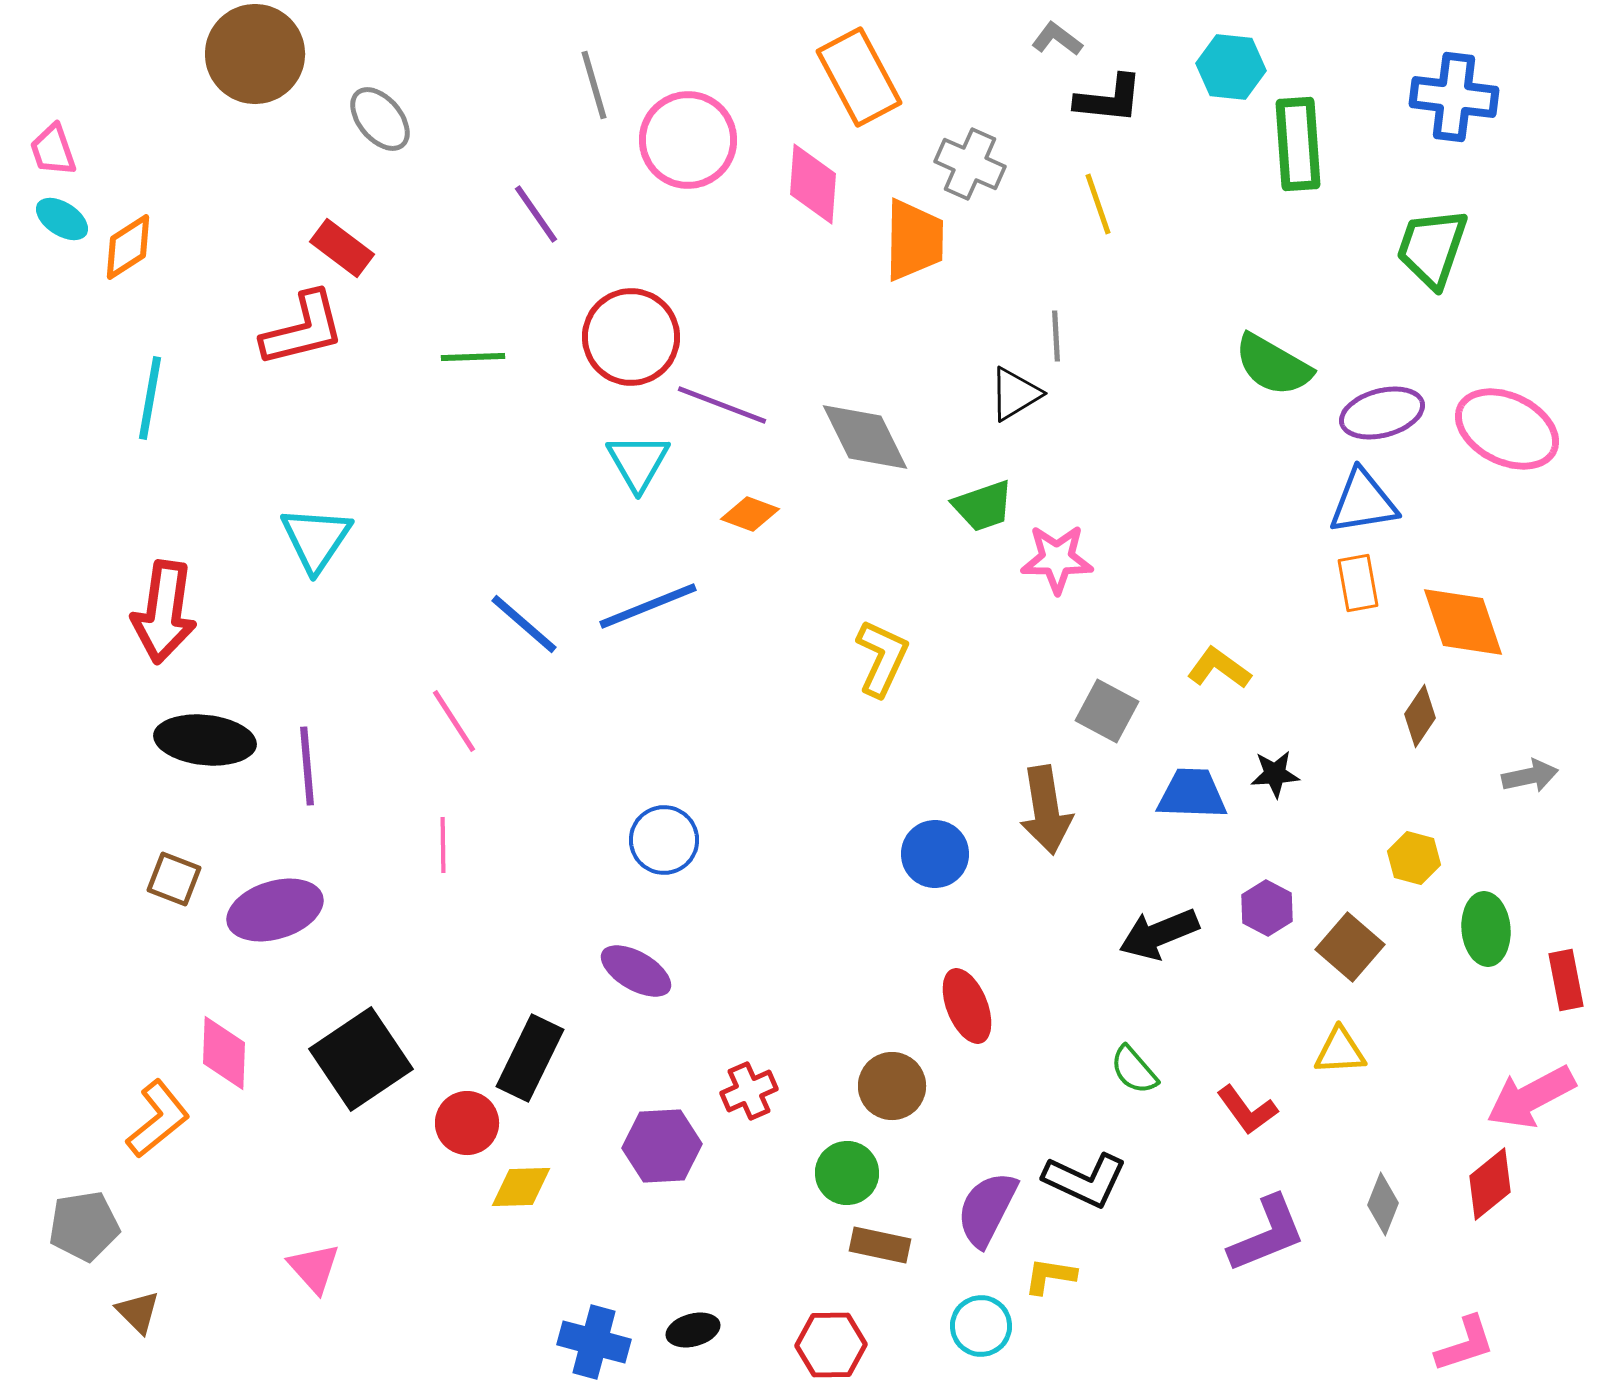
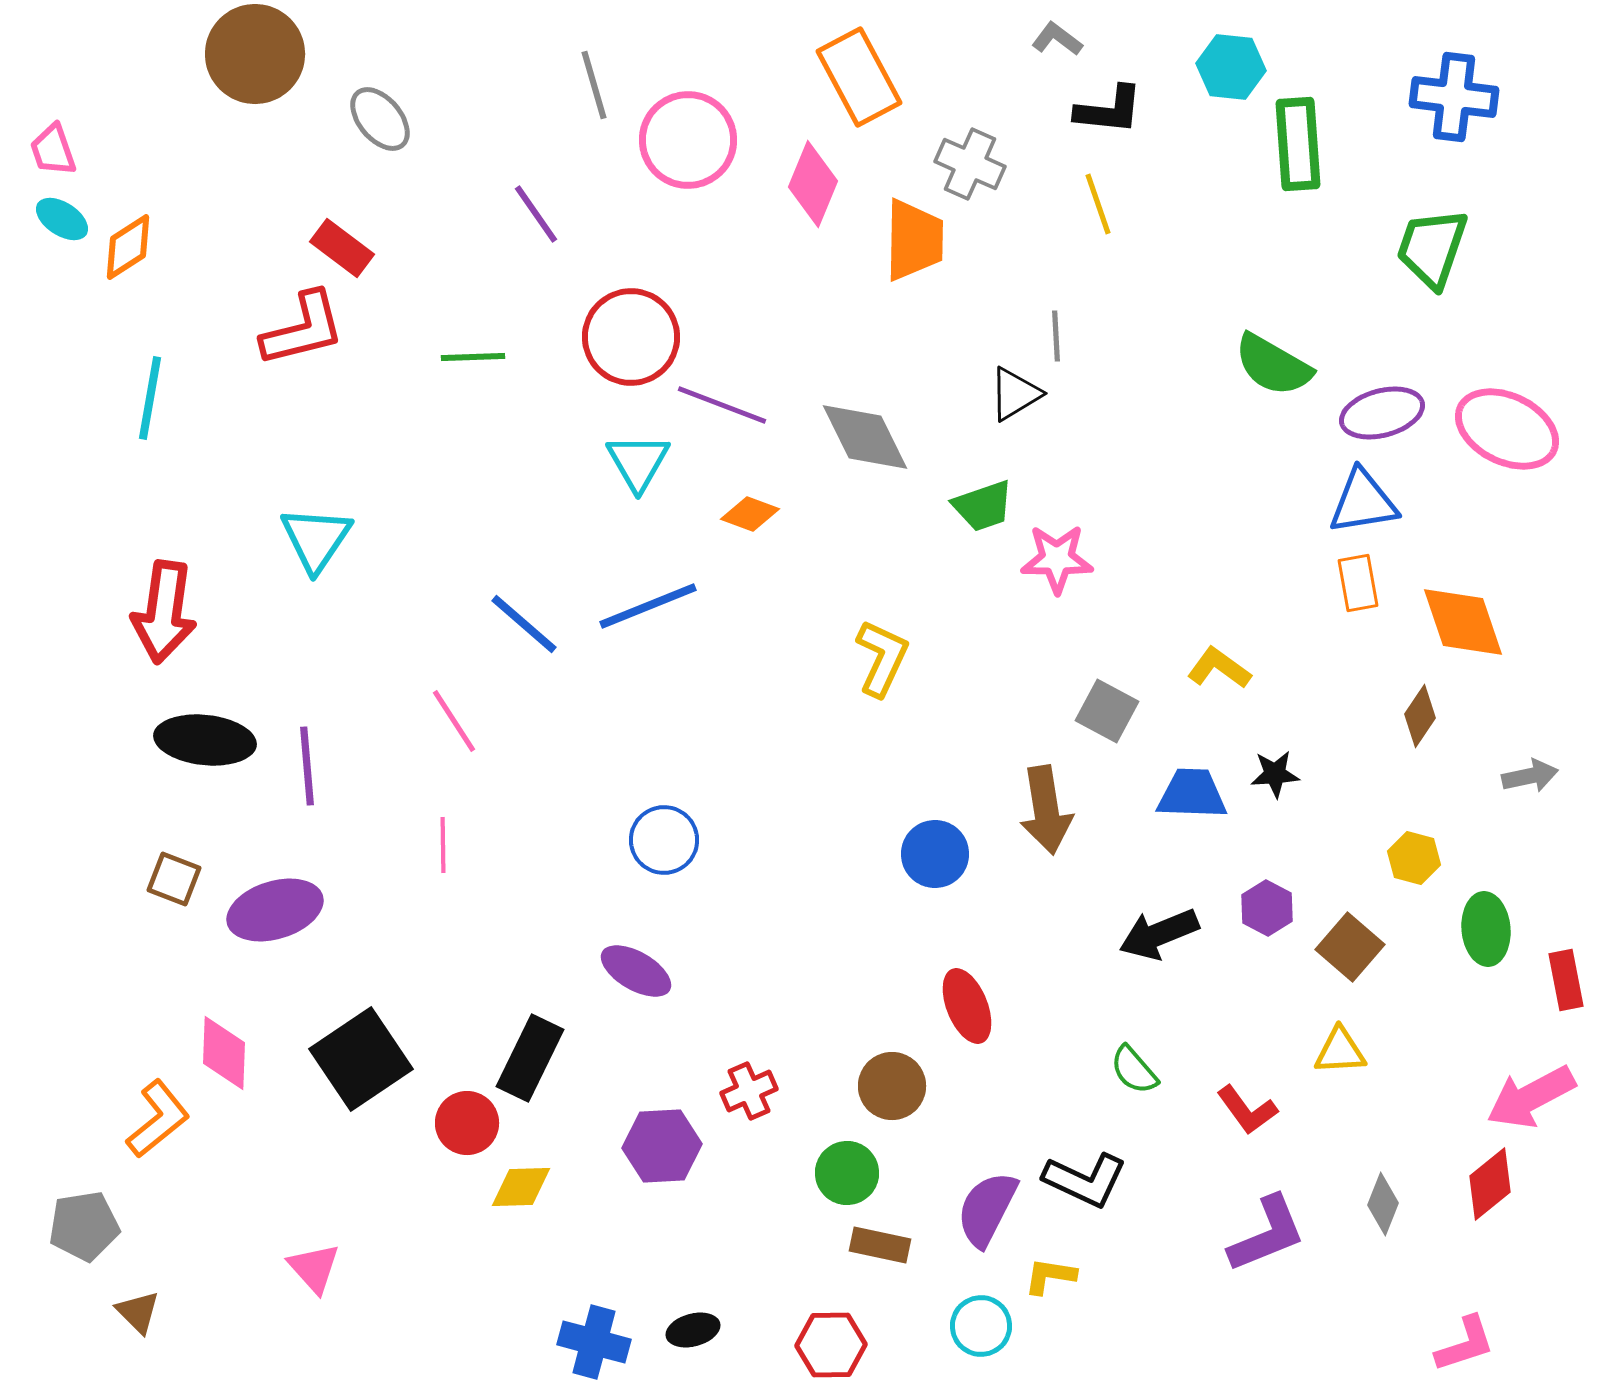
black L-shape at (1109, 99): moved 11 px down
pink diamond at (813, 184): rotated 18 degrees clockwise
